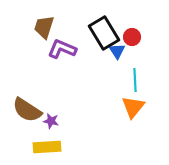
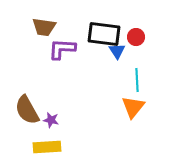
brown trapezoid: rotated 100 degrees counterclockwise
black rectangle: moved 1 px down; rotated 52 degrees counterclockwise
red circle: moved 4 px right
purple L-shape: rotated 20 degrees counterclockwise
cyan line: moved 2 px right
brown semicircle: rotated 28 degrees clockwise
purple star: moved 1 px up
